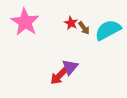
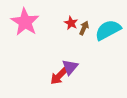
brown arrow: rotated 120 degrees counterclockwise
